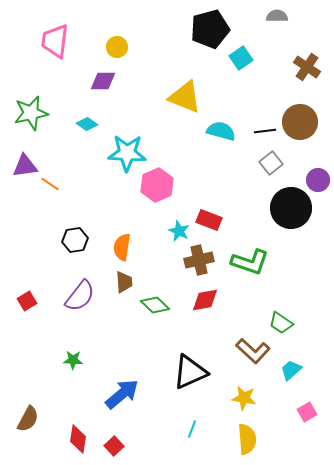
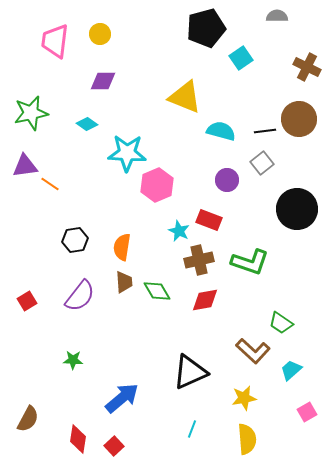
black pentagon at (210, 29): moved 4 px left, 1 px up
yellow circle at (117, 47): moved 17 px left, 13 px up
brown cross at (307, 67): rotated 8 degrees counterclockwise
brown circle at (300, 122): moved 1 px left, 3 px up
gray square at (271, 163): moved 9 px left
purple circle at (318, 180): moved 91 px left
black circle at (291, 208): moved 6 px right, 1 px down
green diamond at (155, 305): moved 2 px right, 14 px up; rotated 16 degrees clockwise
blue arrow at (122, 394): moved 4 px down
yellow star at (244, 398): rotated 20 degrees counterclockwise
